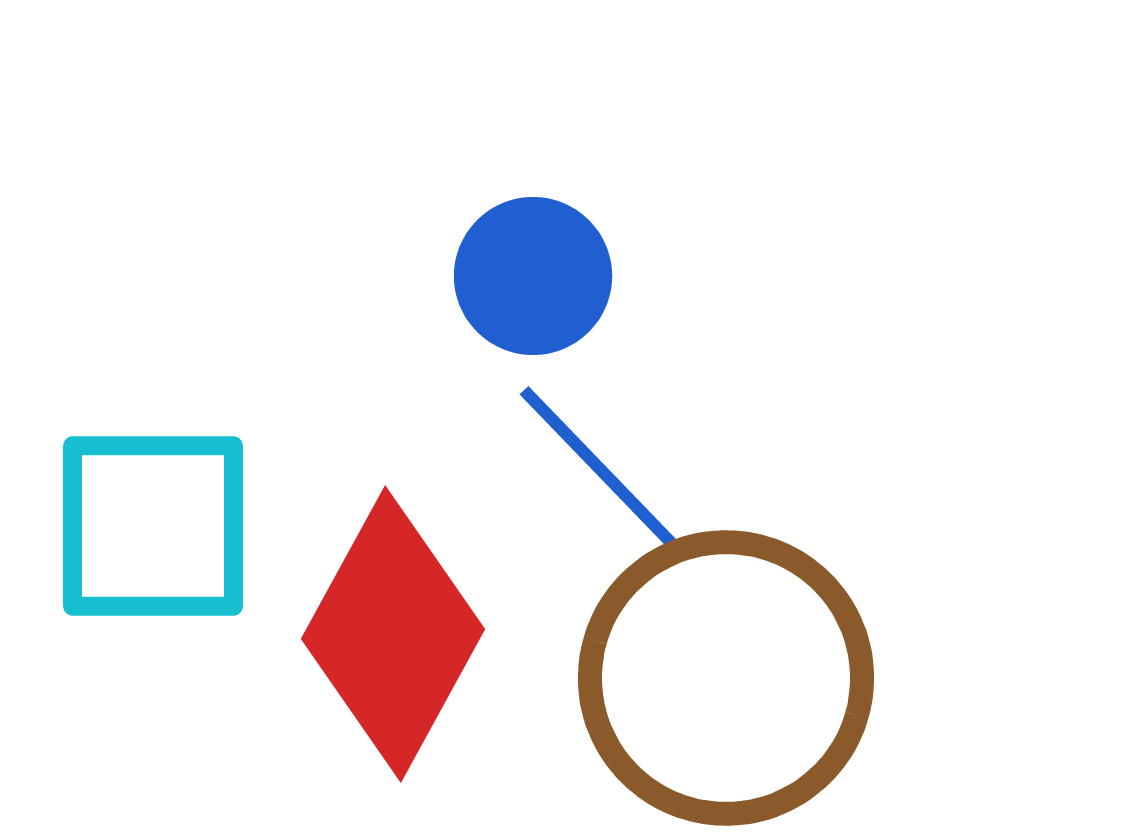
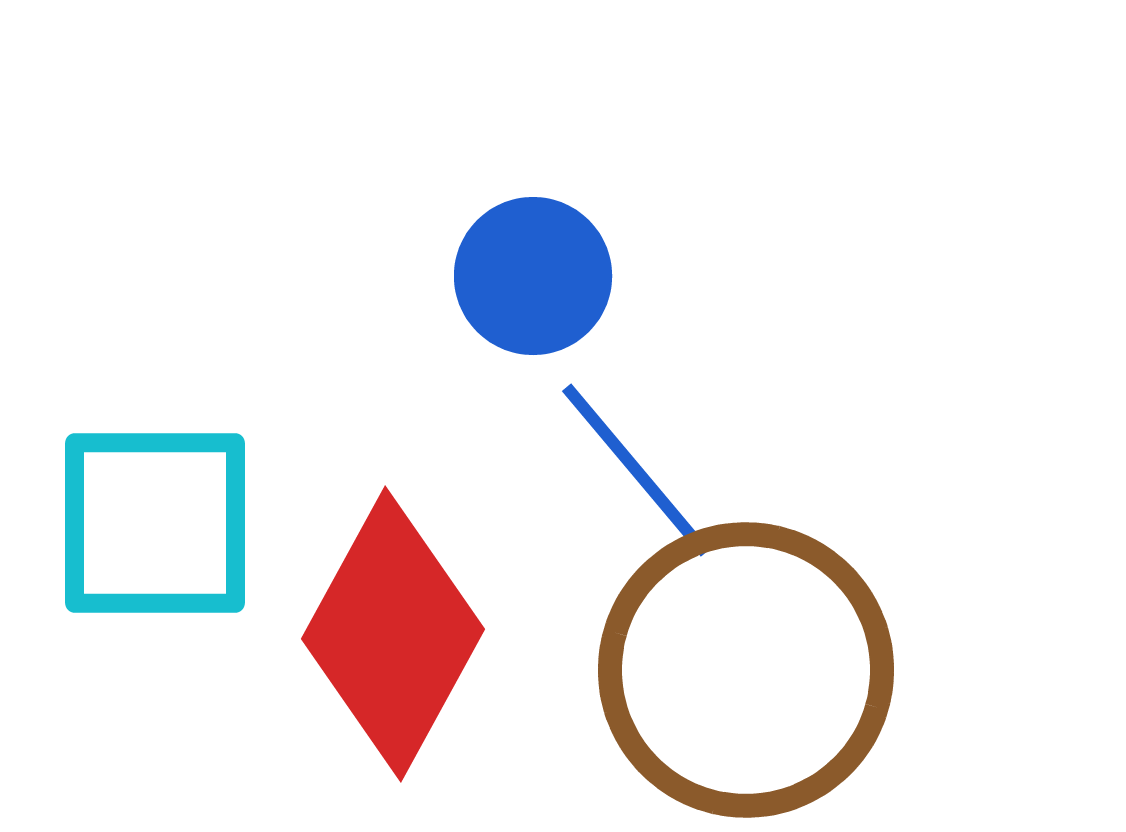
blue line: moved 37 px right, 2 px down; rotated 4 degrees clockwise
cyan square: moved 2 px right, 3 px up
brown circle: moved 20 px right, 8 px up
